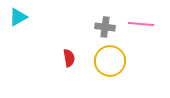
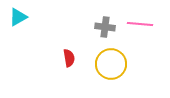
pink line: moved 1 px left
yellow circle: moved 1 px right, 3 px down
